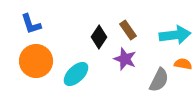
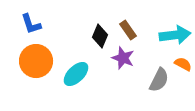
black diamond: moved 1 px right, 1 px up; rotated 10 degrees counterclockwise
purple star: moved 2 px left, 1 px up
orange semicircle: rotated 18 degrees clockwise
